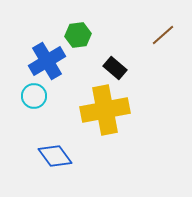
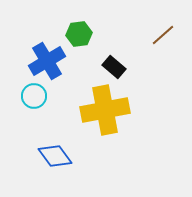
green hexagon: moved 1 px right, 1 px up
black rectangle: moved 1 px left, 1 px up
